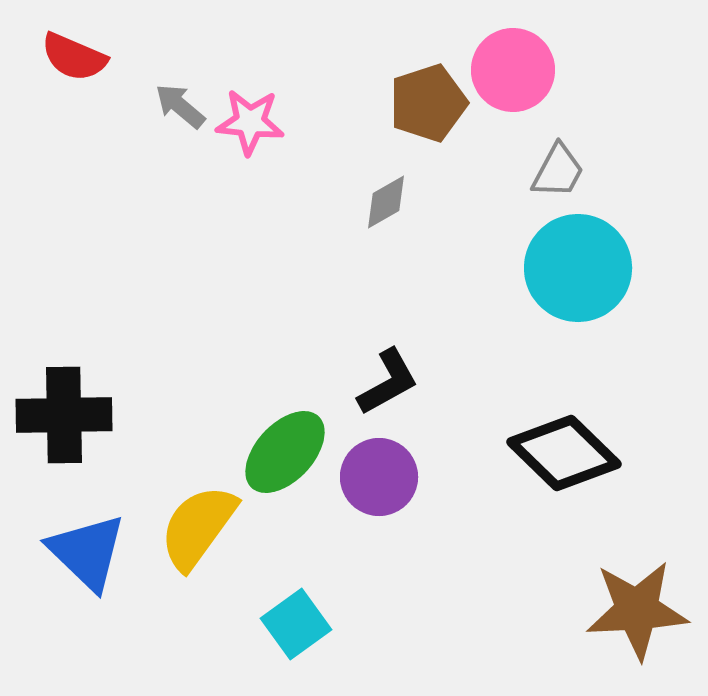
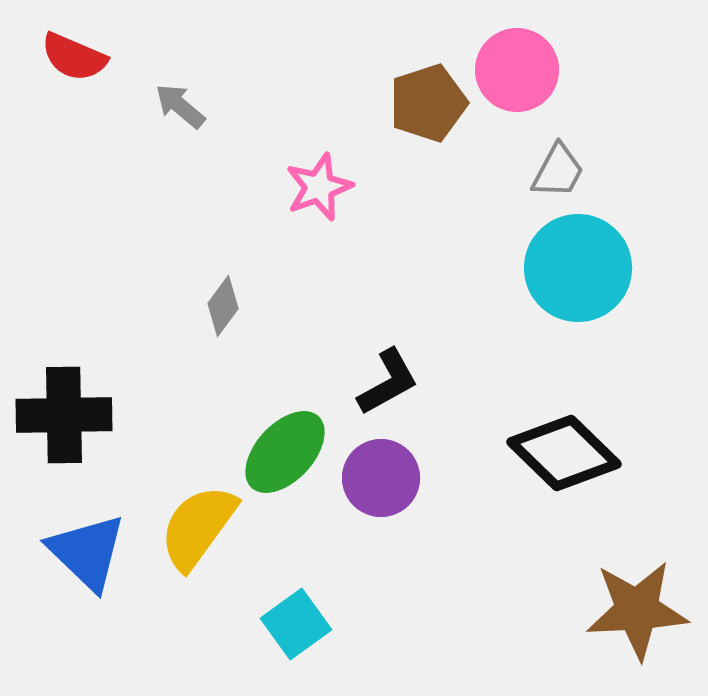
pink circle: moved 4 px right
pink star: moved 69 px right, 65 px down; rotated 26 degrees counterclockwise
gray diamond: moved 163 px left, 104 px down; rotated 24 degrees counterclockwise
purple circle: moved 2 px right, 1 px down
